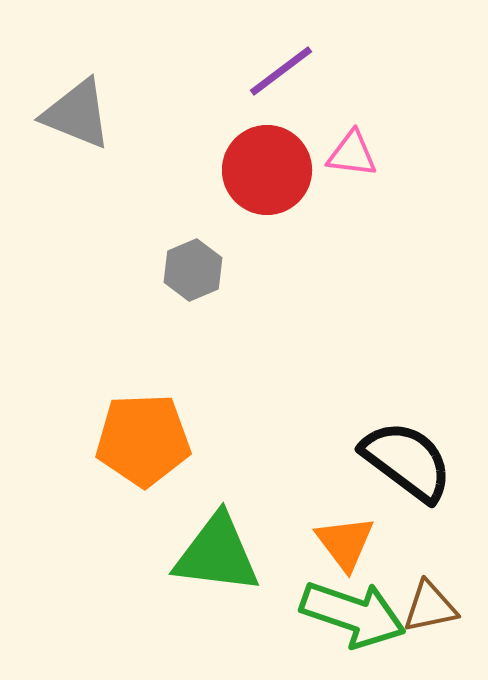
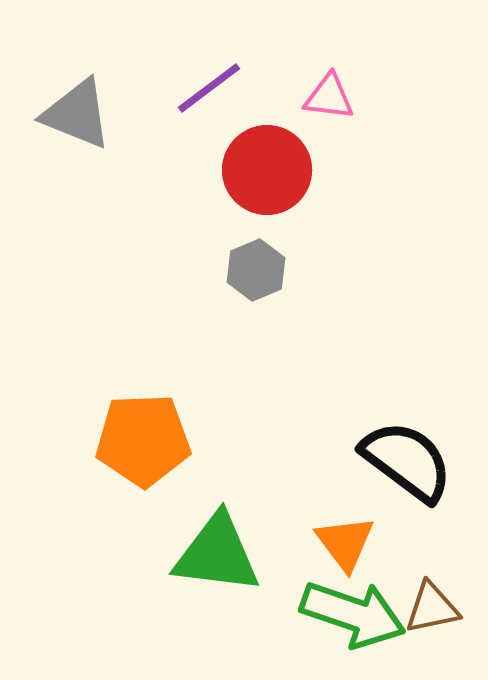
purple line: moved 72 px left, 17 px down
pink triangle: moved 23 px left, 57 px up
gray hexagon: moved 63 px right
brown triangle: moved 2 px right, 1 px down
